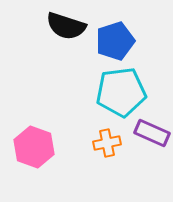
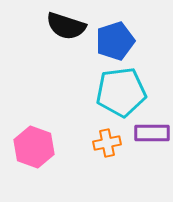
purple rectangle: rotated 24 degrees counterclockwise
